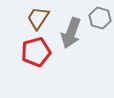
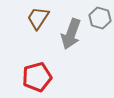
gray arrow: moved 1 px down
red pentagon: moved 1 px right, 25 px down
